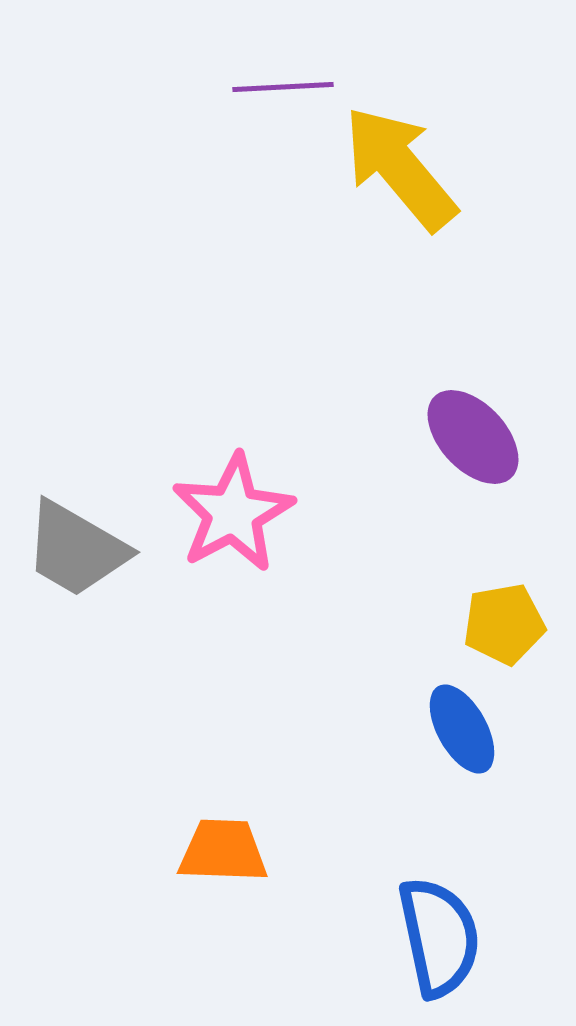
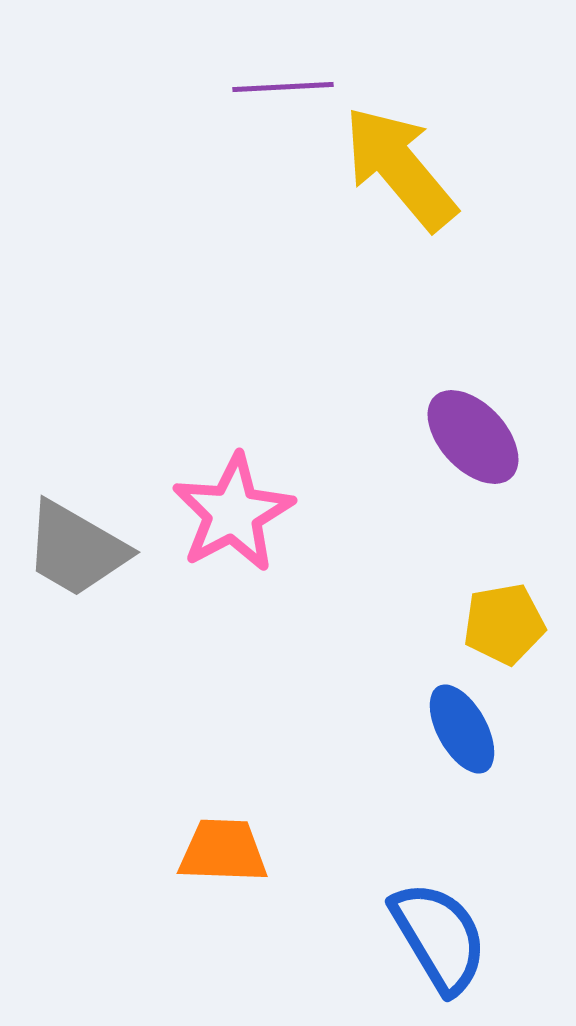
blue semicircle: rotated 19 degrees counterclockwise
